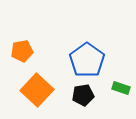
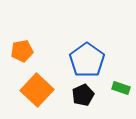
black pentagon: rotated 15 degrees counterclockwise
